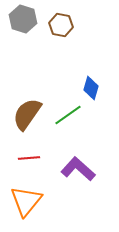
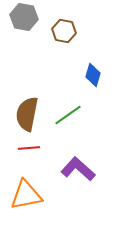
gray hexagon: moved 1 px right, 2 px up; rotated 8 degrees counterclockwise
brown hexagon: moved 3 px right, 6 px down
blue diamond: moved 2 px right, 13 px up
brown semicircle: rotated 24 degrees counterclockwise
red line: moved 10 px up
orange triangle: moved 6 px up; rotated 40 degrees clockwise
